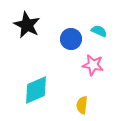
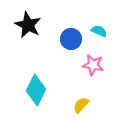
black star: moved 1 px right
cyan diamond: rotated 40 degrees counterclockwise
yellow semicircle: moved 1 px left; rotated 36 degrees clockwise
